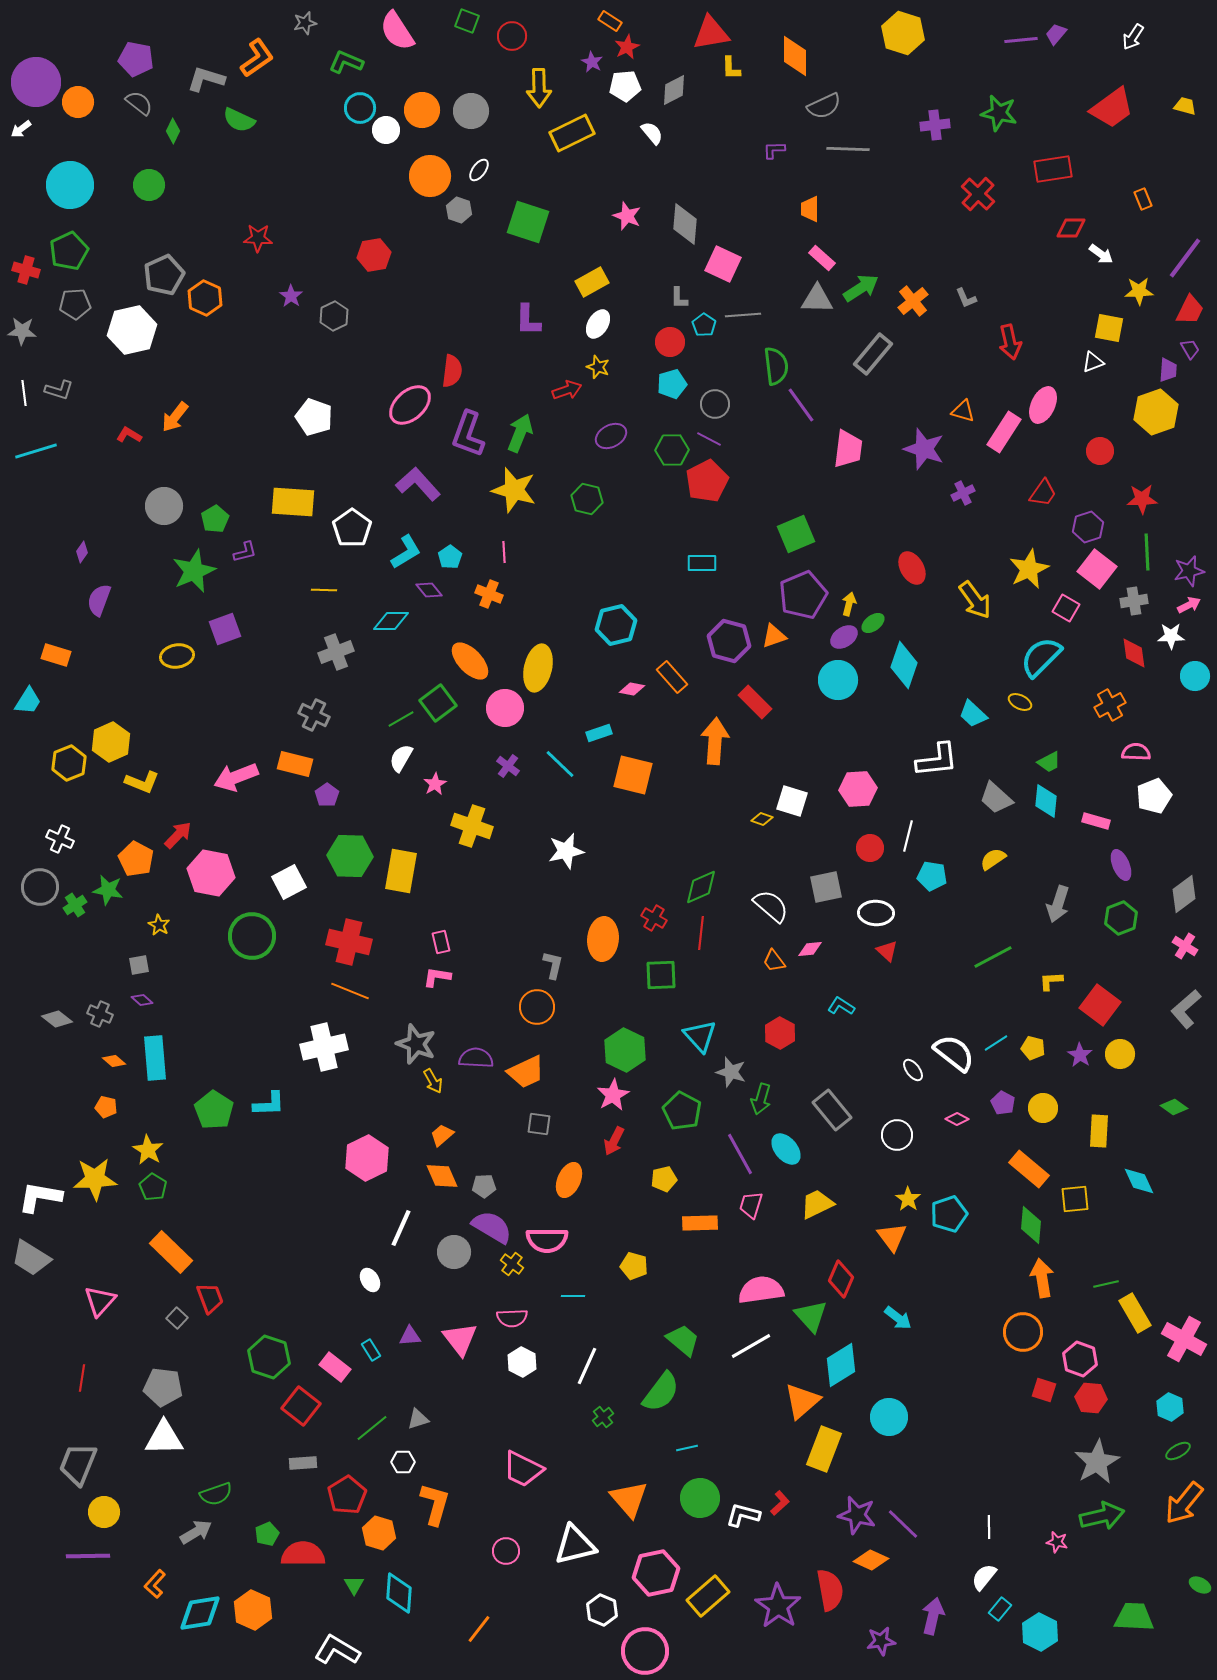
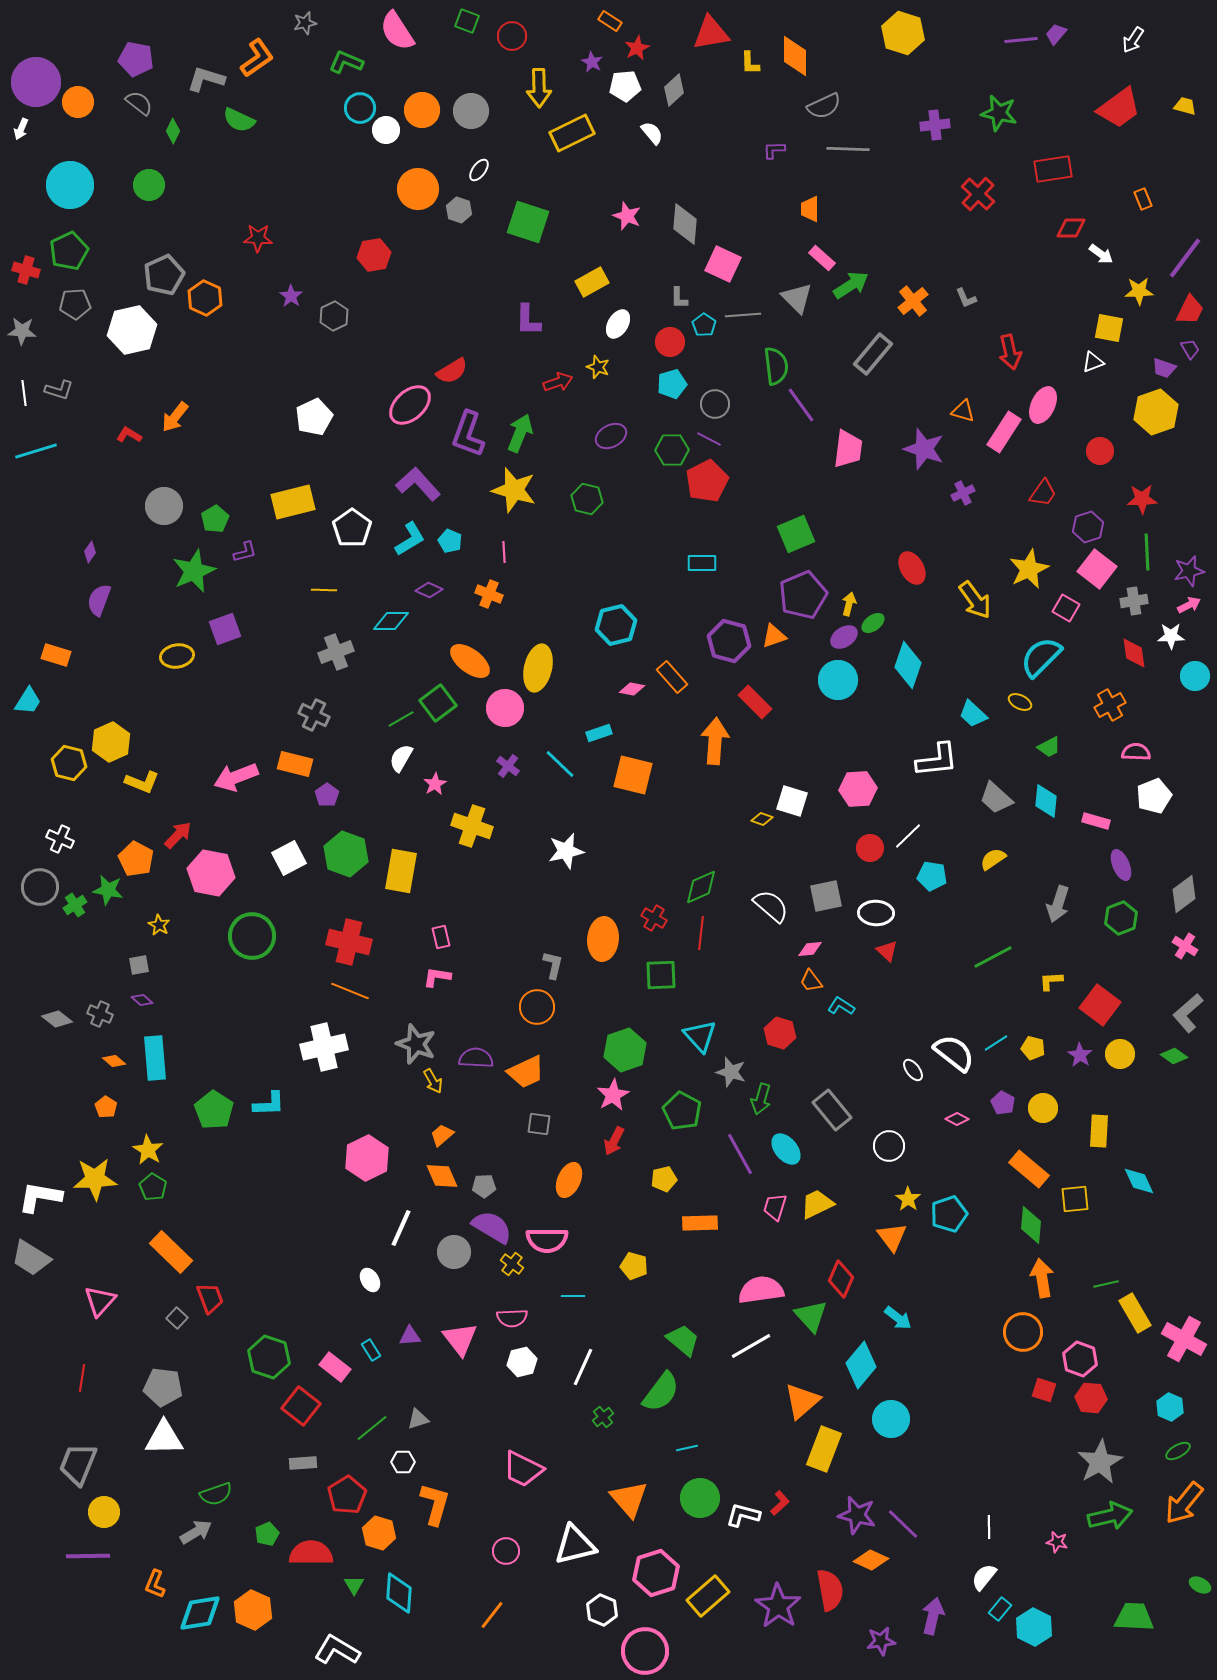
white arrow at (1133, 37): moved 3 px down
red star at (627, 47): moved 10 px right, 1 px down
yellow L-shape at (731, 68): moved 19 px right, 5 px up
gray diamond at (674, 90): rotated 16 degrees counterclockwise
red trapezoid at (1112, 108): moved 7 px right
white arrow at (21, 129): rotated 30 degrees counterclockwise
orange circle at (430, 176): moved 12 px left, 13 px down
green arrow at (861, 288): moved 10 px left, 3 px up
gray triangle at (817, 299): moved 20 px left, 1 px up; rotated 44 degrees clockwise
white ellipse at (598, 324): moved 20 px right
red arrow at (1010, 342): moved 10 px down
purple trapezoid at (1168, 370): moved 4 px left, 2 px up; rotated 105 degrees clockwise
red semicircle at (452, 371): rotated 52 degrees clockwise
red arrow at (567, 390): moved 9 px left, 8 px up
white pentagon at (314, 417): rotated 27 degrees clockwise
yellow rectangle at (293, 502): rotated 18 degrees counterclockwise
purple diamond at (82, 552): moved 8 px right
cyan L-shape at (406, 552): moved 4 px right, 13 px up
cyan pentagon at (450, 557): moved 16 px up; rotated 15 degrees counterclockwise
purple diamond at (429, 590): rotated 28 degrees counterclockwise
orange ellipse at (470, 661): rotated 9 degrees counterclockwise
cyan diamond at (904, 665): moved 4 px right
green trapezoid at (1049, 762): moved 15 px up
yellow hexagon at (69, 763): rotated 24 degrees counterclockwise
white line at (908, 836): rotated 32 degrees clockwise
green hexagon at (350, 856): moved 4 px left, 2 px up; rotated 18 degrees clockwise
white square at (289, 882): moved 24 px up
gray square at (826, 887): moved 9 px down
pink rectangle at (441, 942): moved 5 px up
orange trapezoid at (774, 961): moved 37 px right, 20 px down
gray L-shape at (1186, 1009): moved 2 px right, 4 px down
red hexagon at (780, 1033): rotated 12 degrees counterclockwise
green hexagon at (625, 1050): rotated 15 degrees clockwise
orange pentagon at (106, 1107): rotated 20 degrees clockwise
green diamond at (1174, 1107): moved 51 px up
white circle at (897, 1135): moved 8 px left, 11 px down
pink trapezoid at (751, 1205): moved 24 px right, 2 px down
white hexagon at (522, 1362): rotated 20 degrees clockwise
cyan diamond at (841, 1365): moved 20 px right; rotated 18 degrees counterclockwise
white line at (587, 1366): moved 4 px left, 1 px down
cyan circle at (889, 1417): moved 2 px right, 2 px down
gray star at (1097, 1462): moved 3 px right
green arrow at (1102, 1516): moved 8 px right
red semicircle at (303, 1554): moved 8 px right, 1 px up
pink hexagon at (656, 1573): rotated 6 degrees counterclockwise
orange L-shape at (155, 1584): rotated 20 degrees counterclockwise
orange line at (479, 1629): moved 13 px right, 14 px up
cyan hexagon at (1040, 1632): moved 6 px left, 5 px up
